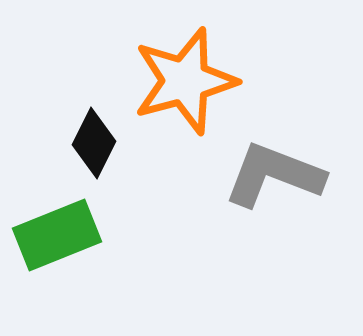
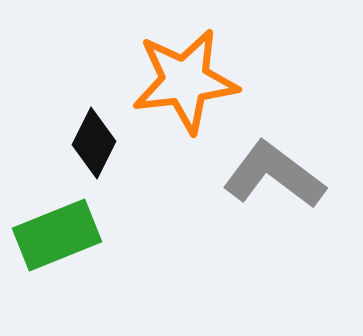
orange star: rotated 8 degrees clockwise
gray L-shape: rotated 16 degrees clockwise
